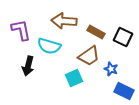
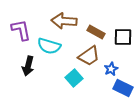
black square: rotated 24 degrees counterclockwise
blue star: rotated 24 degrees clockwise
cyan square: rotated 18 degrees counterclockwise
blue rectangle: moved 1 px left, 3 px up
